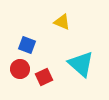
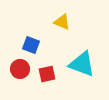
blue square: moved 4 px right
cyan triangle: moved 1 px right; rotated 20 degrees counterclockwise
red square: moved 3 px right, 3 px up; rotated 12 degrees clockwise
